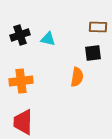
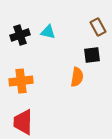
brown rectangle: rotated 60 degrees clockwise
cyan triangle: moved 7 px up
black square: moved 1 px left, 2 px down
